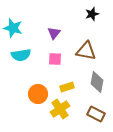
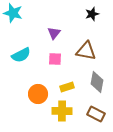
cyan star: moved 15 px up
cyan semicircle: rotated 18 degrees counterclockwise
yellow cross: moved 2 px right, 2 px down; rotated 36 degrees clockwise
